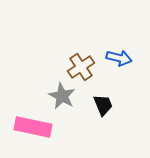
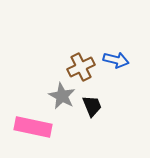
blue arrow: moved 3 px left, 2 px down
brown cross: rotated 8 degrees clockwise
black trapezoid: moved 11 px left, 1 px down
